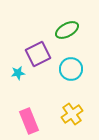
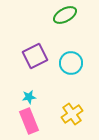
green ellipse: moved 2 px left, 15 px up
purple square: moved 3 px left, 2 px down
cyan circle: moved 6 px up
cyan star: moved 11 px right, 24 px down
